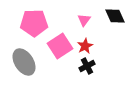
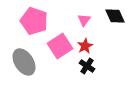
pink pentagon: moved 2 px up; rotated 20 degrees clockwise
black cross: rotated 28 degrees counterclockwise
